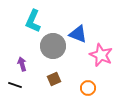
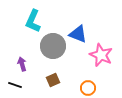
brown square: moved 1 px left, 1 px down
